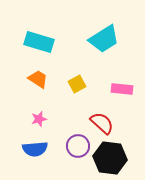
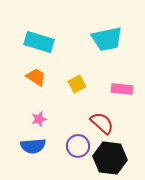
cyan trapezoid: moved 3 px right; rotated 20 degrees clockwise
orange trapezoid: moved 2 px left, 2 px up
blue semicircle: moved 2 px left, 3 px up
